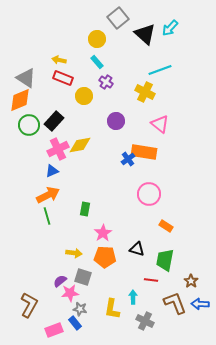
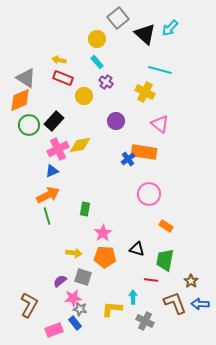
cyan line at (160, 70): rotated 35 degrees clockwise
pink star at (70, 293): moved 3 px right, 5 px down
yellow L-shape at (112, 309): rotated 85 degrees clockwise
